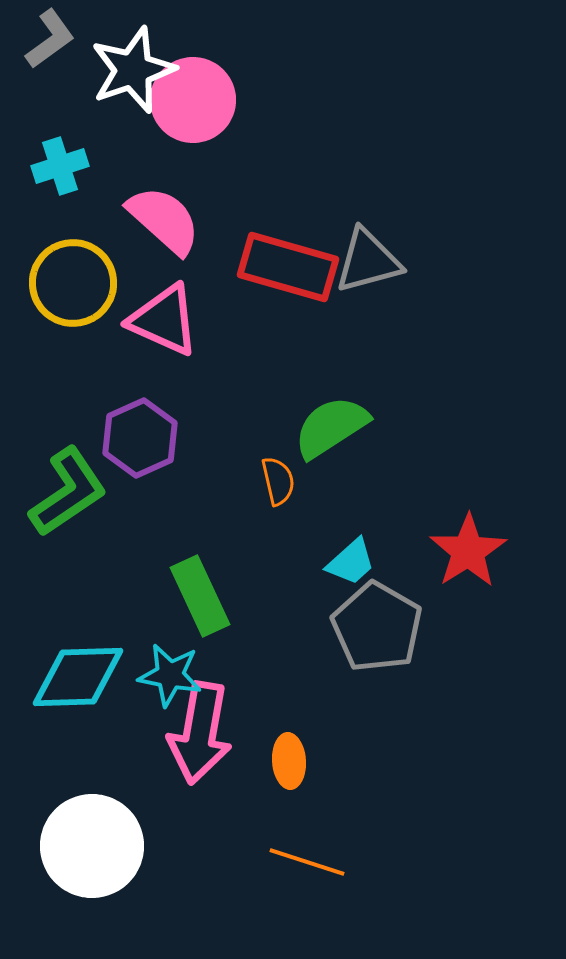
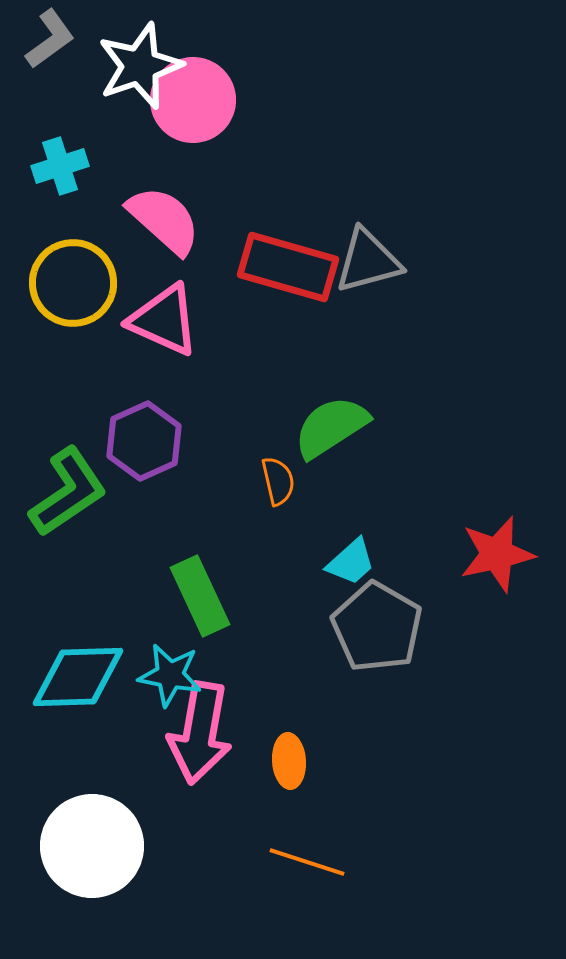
white star: moved 7 px right, 4 px up
purple hexagon: moved 4 px right, 3 px down
red star: moved 29 px right, 3 px down; rotated 20 degrees clockwise
